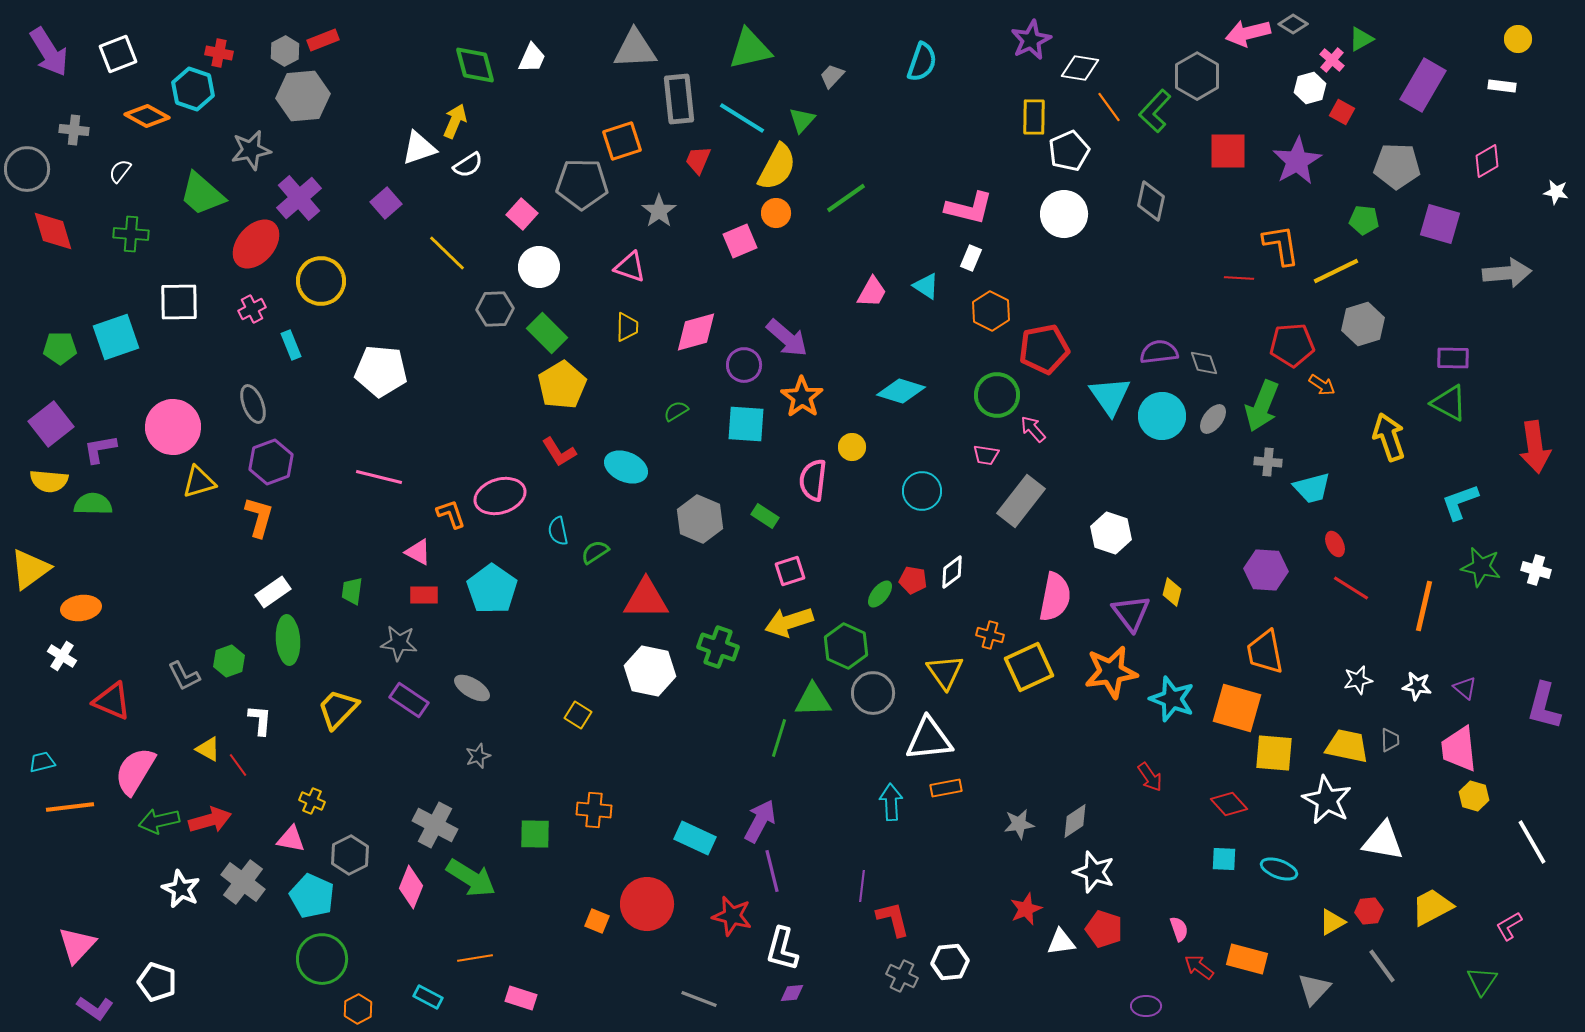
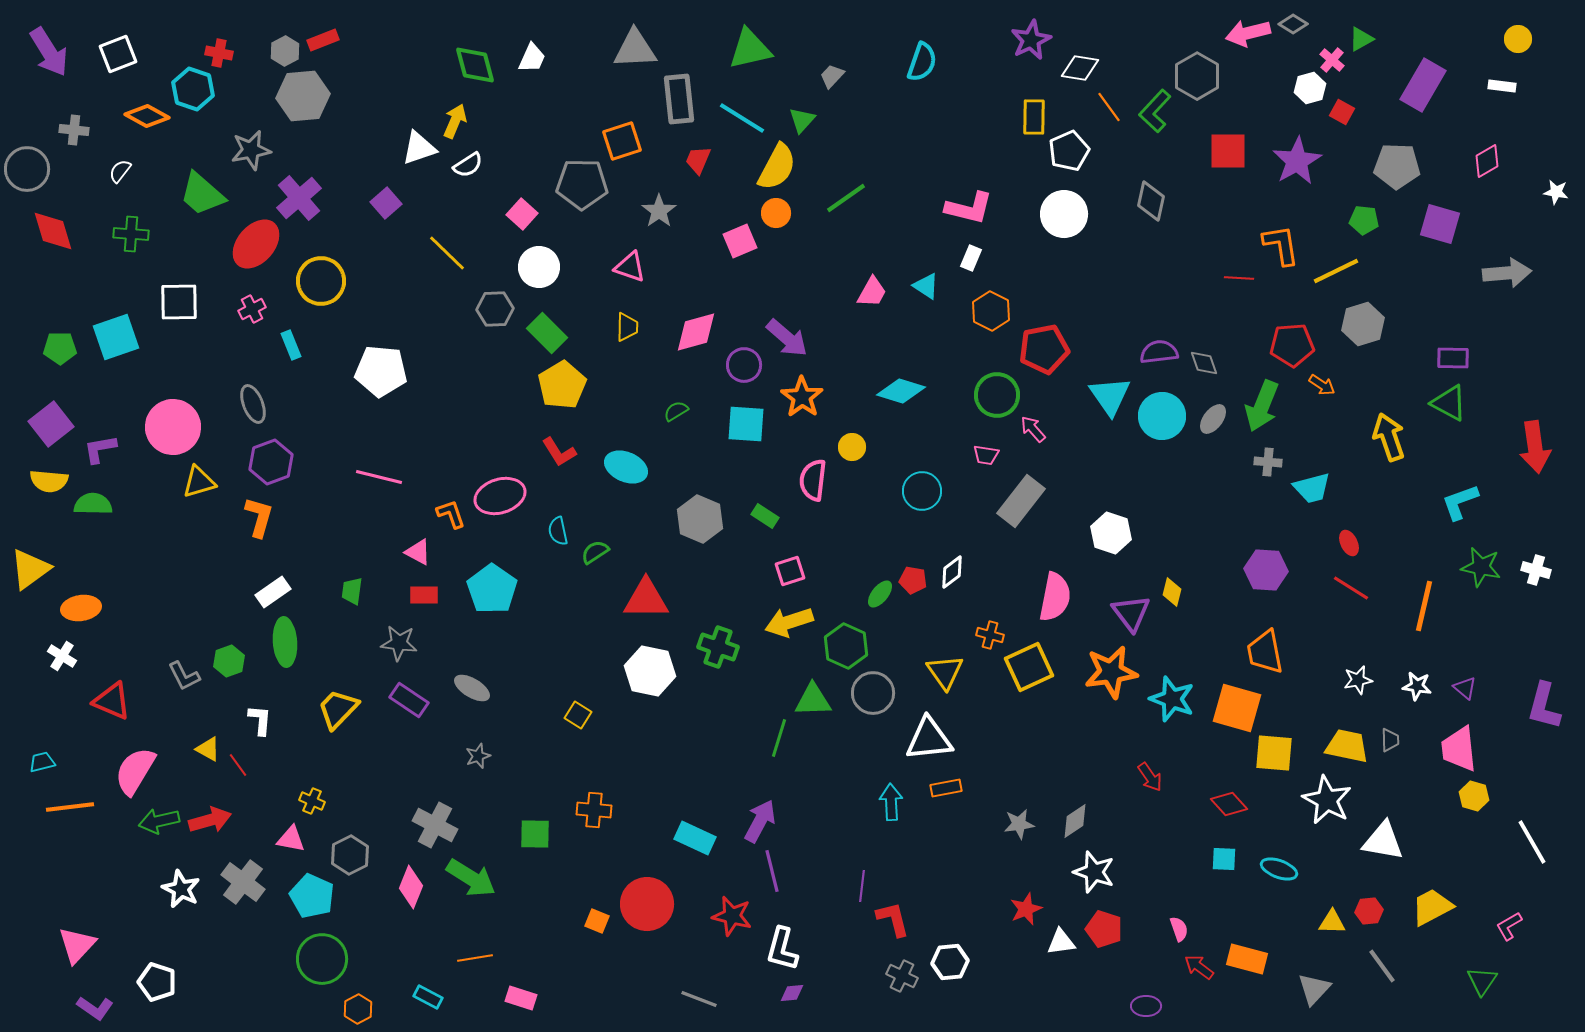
red ellipse at (1335, 544): moved 14 px right, 1 px up
green ellipse at (288, 640): moved 3 px left, 2 px down
yellow triangle at (1332, 922): rotated 32 degrees clockwise
